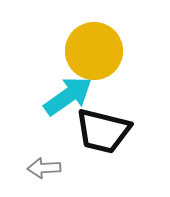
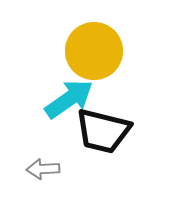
cyan arrow: moved 1 px right, 3 px down
gray arrow: moved 1 px left, 1 px down
